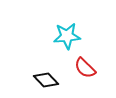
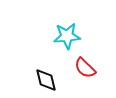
black diamond: rotated 30 degrees clockwise
